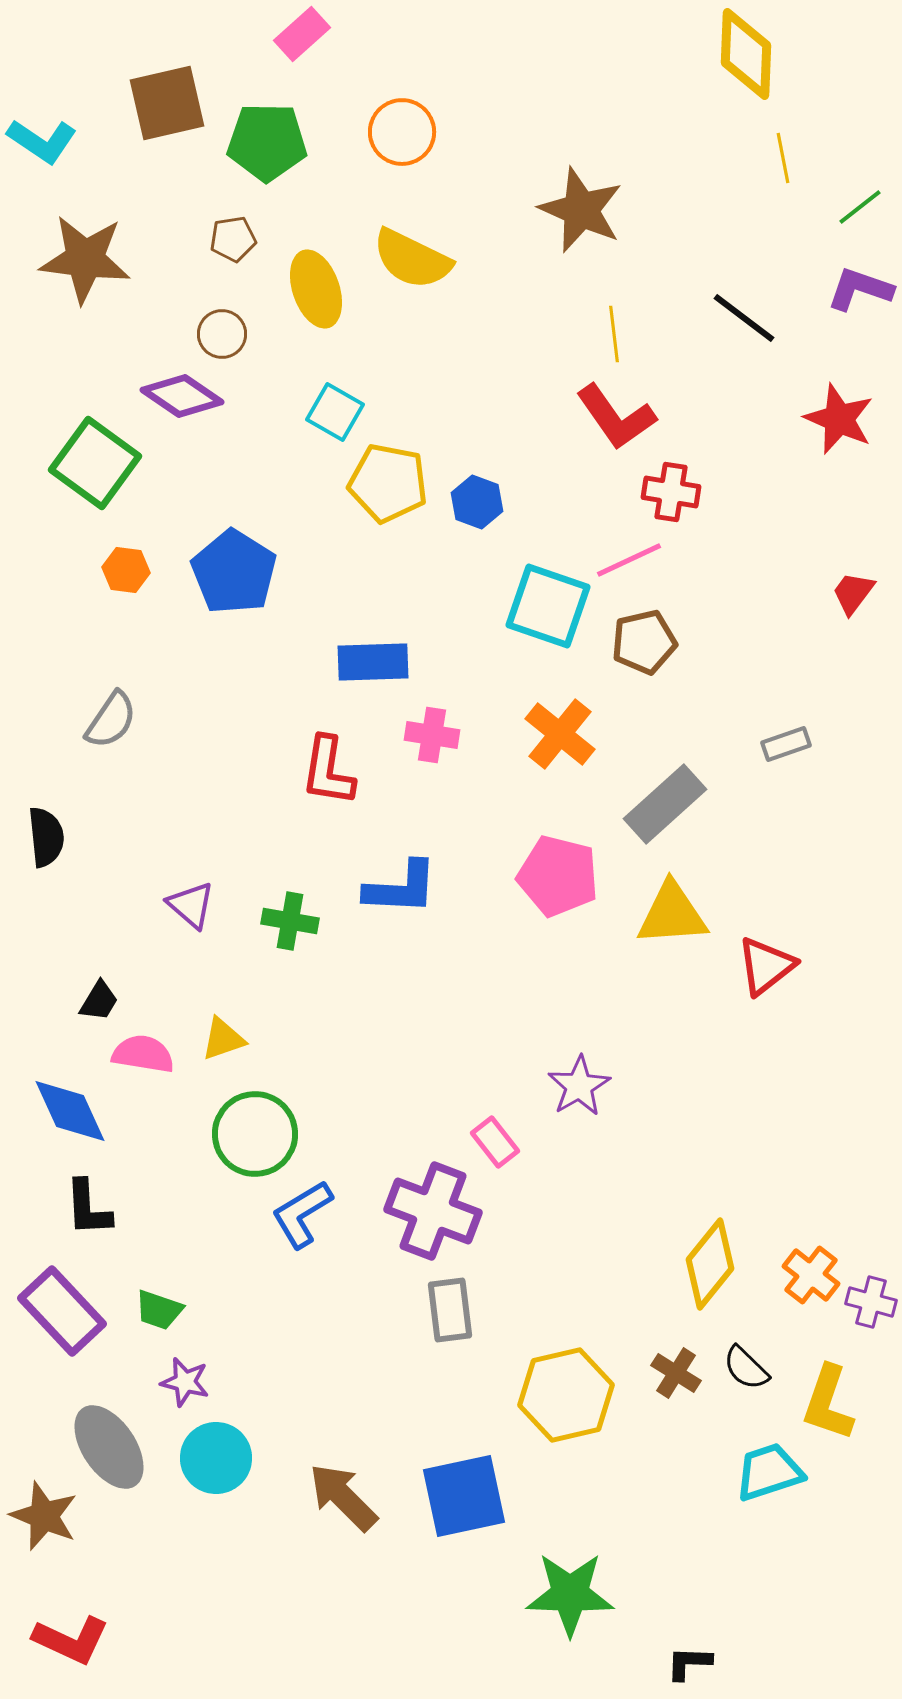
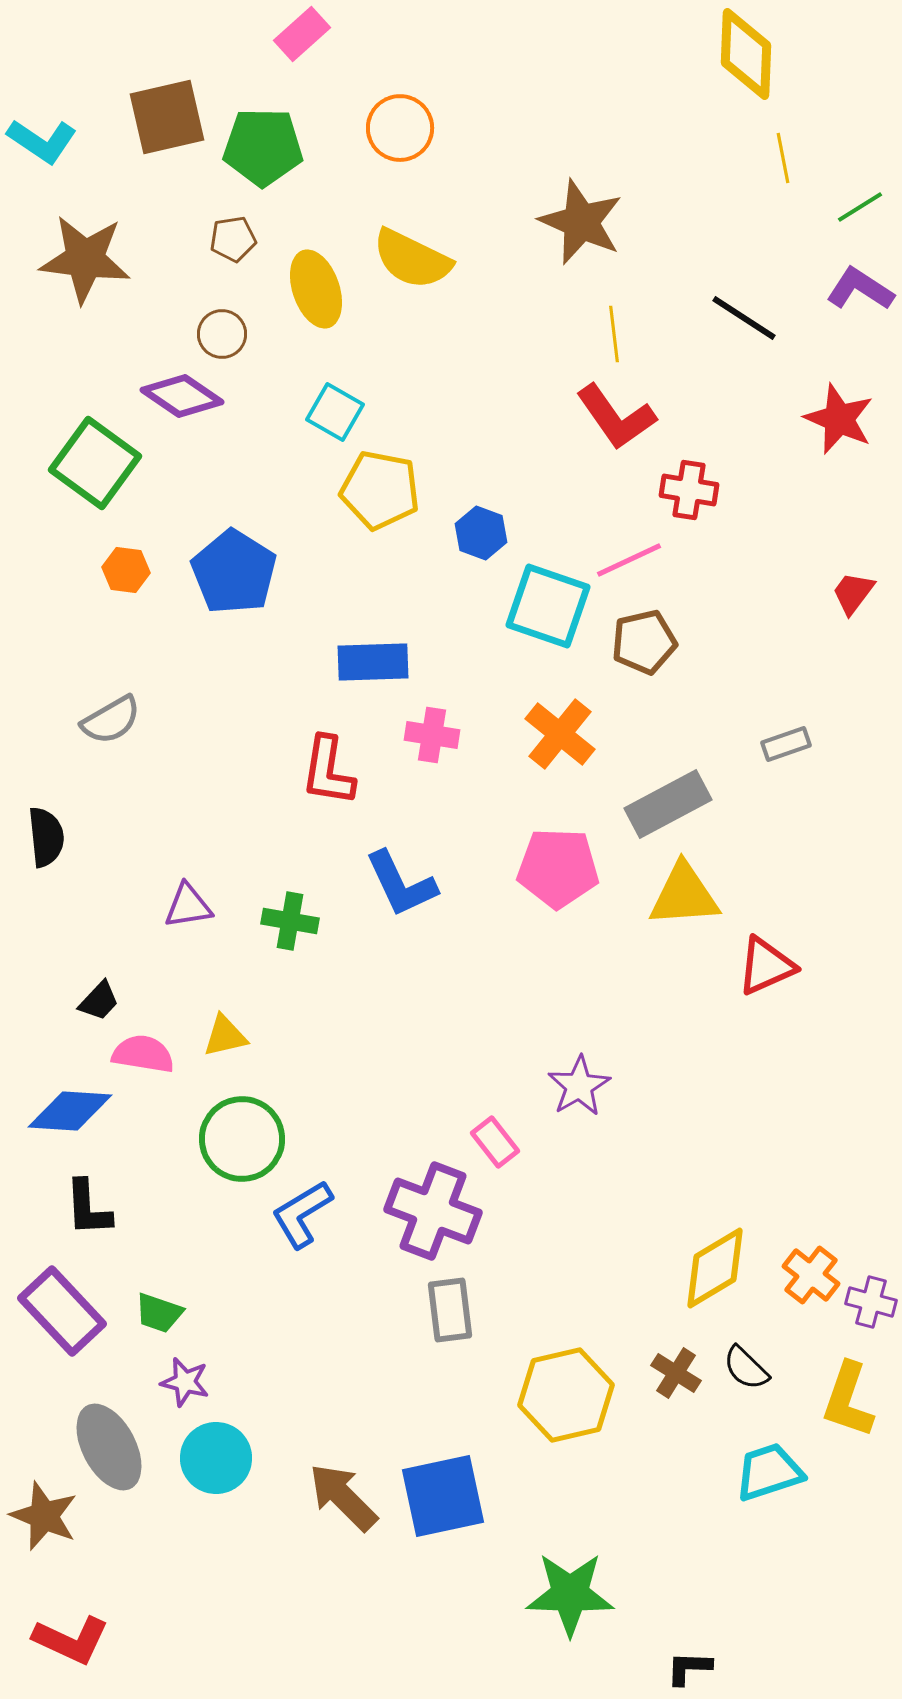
brown square at (167, 103): moved 14 px down
orange circle at (402, 132): moved 2 px left, 4 px up
green pentagon at (267, 142): moved 4 px left, 5 px down
green line at (860, 207): rotated 6 degrees clockwise
brown star at (581, 210): moved 12 px down
purple L-shape at (860, 289): rotated 14 degrees clockwise
black line at (744, 318): rotated 4 degrees counterclockwise
yellow pentagon at (388, 483): moved 8 px left, 7 px down
red cross at (671, 492): moved 18 px right, 2 px up
blue hexagon at (477, 502): moved 4 px right, 31 px down
gray semicircle at (111, 720): rotated 26 degrees clockwise
gray rectangle at (665, 804): moved 3 px right; rotated 14 degrees clockwise
pink pentagon at (558, 876): moved 8 px up; rotated 12 degrees counterclockwise
blue L-shape at (401, 888): moved 4 px up; rotated 62 degrees clockwise
purple triangle at (191, 905): moved 3 px left, 1 px down; rotated 50 degrees counterclockwise
yellow triangle at (672, 914): moved 12 px right, 19 px up
red triangle at (766, 966): rotated 14 degrees clockwise
black trapezoid at (99, 1001): rotated 12 degrees clockwise
yellow triangle at (223, 1039): moved 2 px right, 3 px up; rotated 6 degrees clockwise
blue diamond at (70, 1111): rotated 62 degrees counterclockwise
green circle at (255, 1134): moved 13 px left, 5 px down
yellow diamond at (710, 1264): moved 5 px right, 4 px down; rotated 20 degrees clockwise
green trapezoid at (159, 1310): moved 3 px down
yellow L-shape at (828, 1403): moved 20 px right, 3 px up
gray ellipse at (109, 1447): rotated 6 degrees clockwise
blue square at (464, 1496): moved 21 px left
black L-shape at (689, 1663): moved 5 px down
